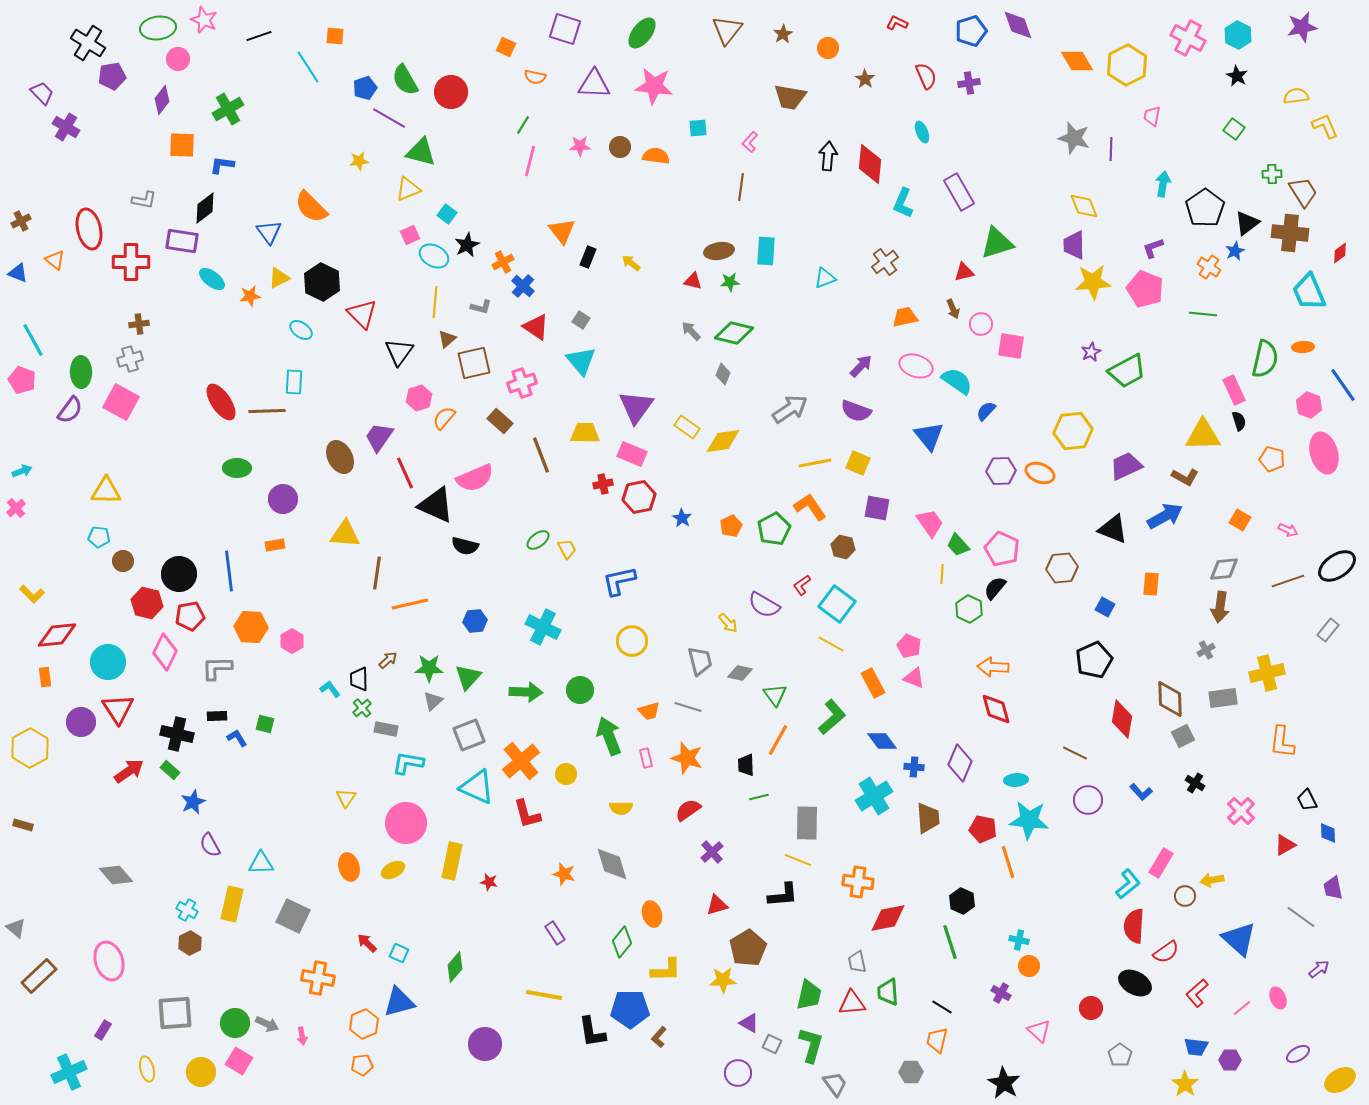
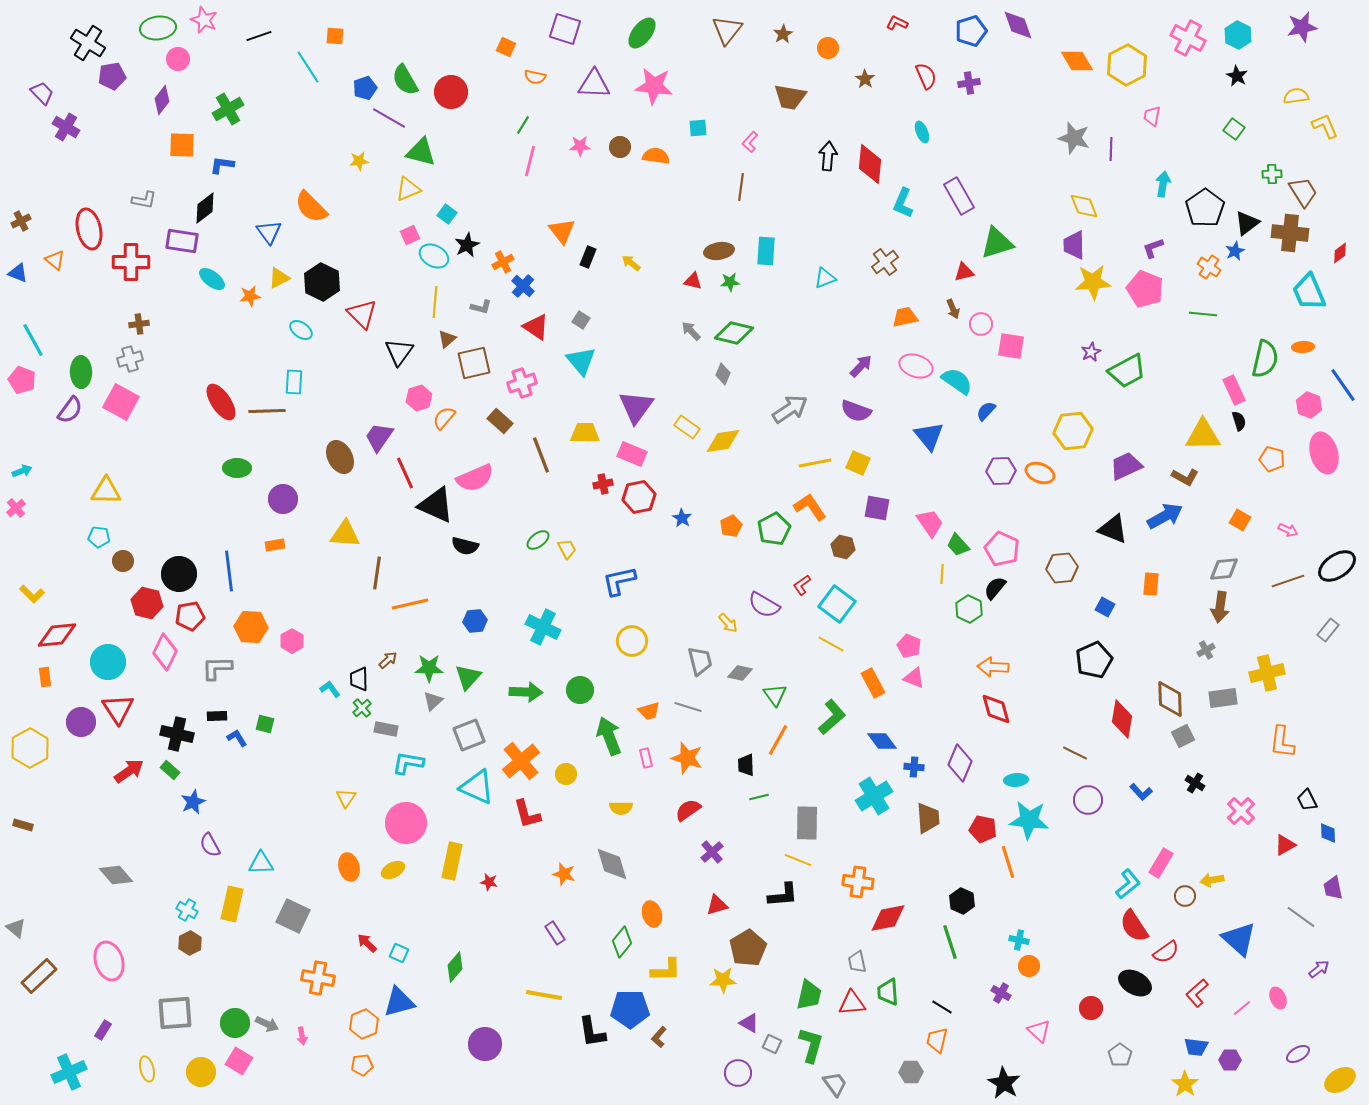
purple rectangle at (959, 192): moved 4 px down
red semicircle at (1134, 926): rotated 36 degrees counterclockwise
